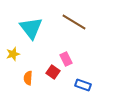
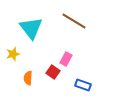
brown line: moved 1 px up
pink rectangle: rotated 56 degrees clockwise
